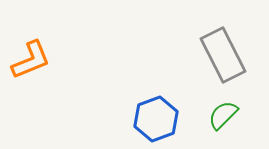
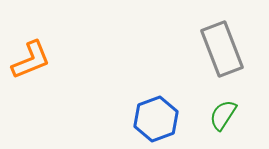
gray rectangle: moved 1 px left, 6 px up; rotated 6 degrees clockwise
green semicircle: rotated 12 degrees counterclockwise
